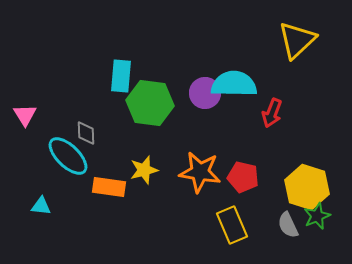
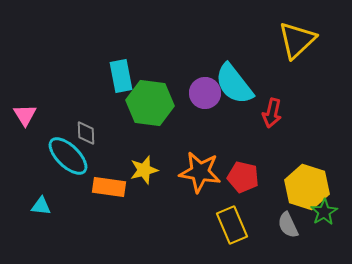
cyan rectangle: rotated 16 degrees counterclockwise
cyan semicircle: rotated 129 degrees counterclockwise
red arrow: rotated 8 degrees counterclockwise
green star: moved 7 px right, 4 px up; rotated 8 degrees counterclockwise
